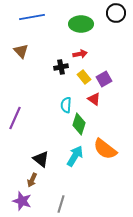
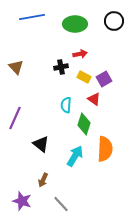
black circle: moved 2 px left, 8 px down
green ellipse: moved 6 px left
brown triangle: moved 5 px left, 16 px down
yellow rectangle: rotated 24 degrees counterclockwise
green diamond: moved 5 px right
orange semicircle: rotated 125 degrees counterclockwise
black triangle: moved 15 px up
brown arrow: moved 11 px right
gray line: rotated 60 degrees counterclockwise
